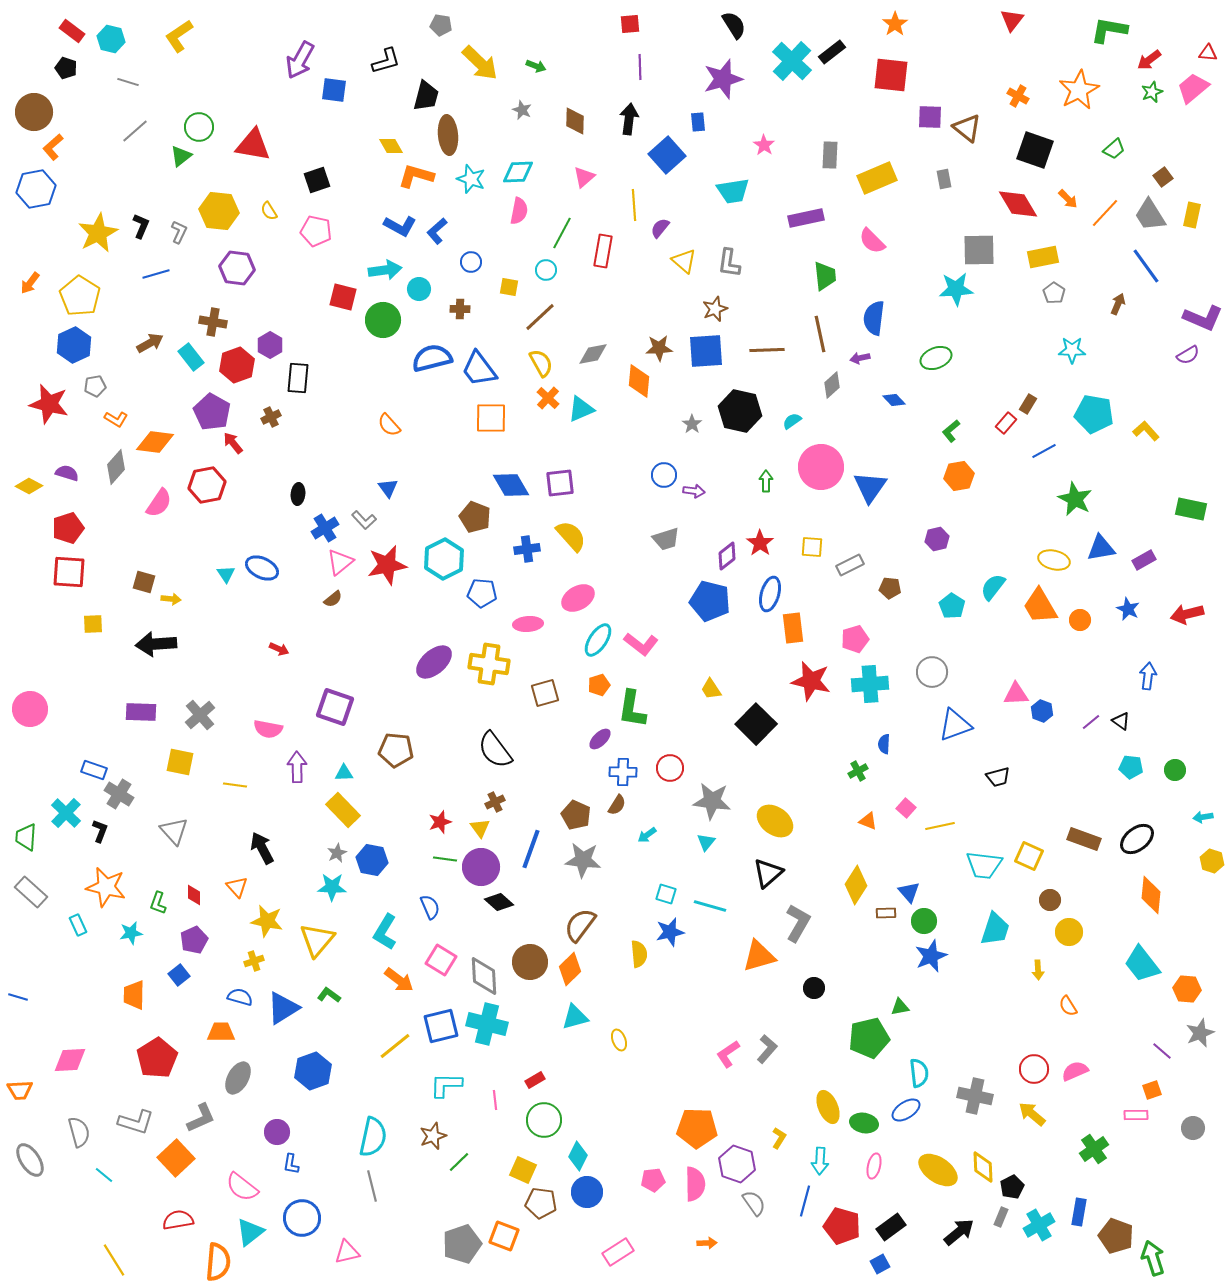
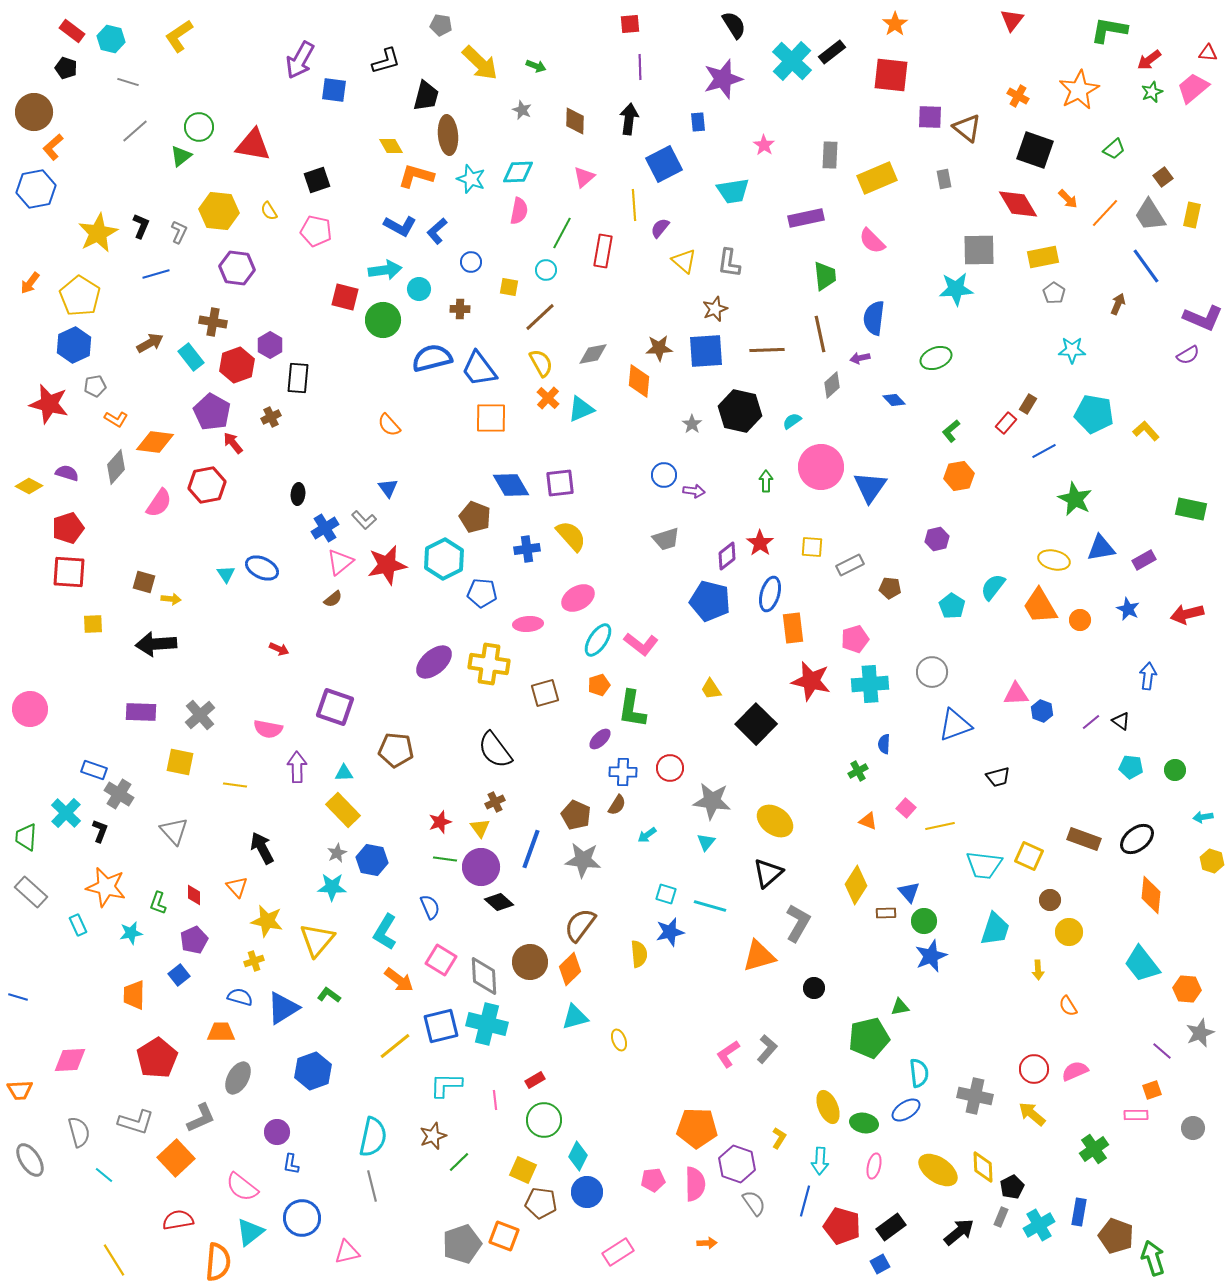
blue square at (667, 155): moved 3 px left, 9 px down; rotated 15 degrees clockwise
red square at (343, 297): moved 2 px right
